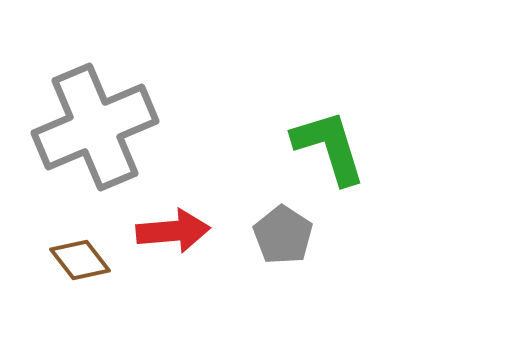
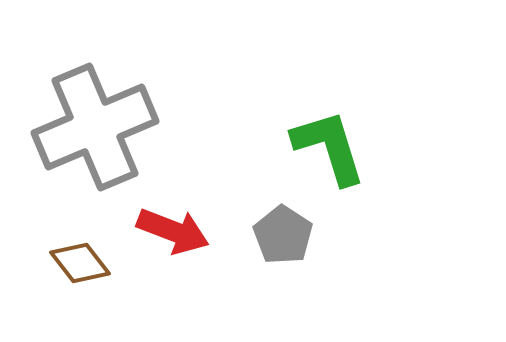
red arrow: rotated 26 degrees clockwise
brown diamond: moved 3 px down
